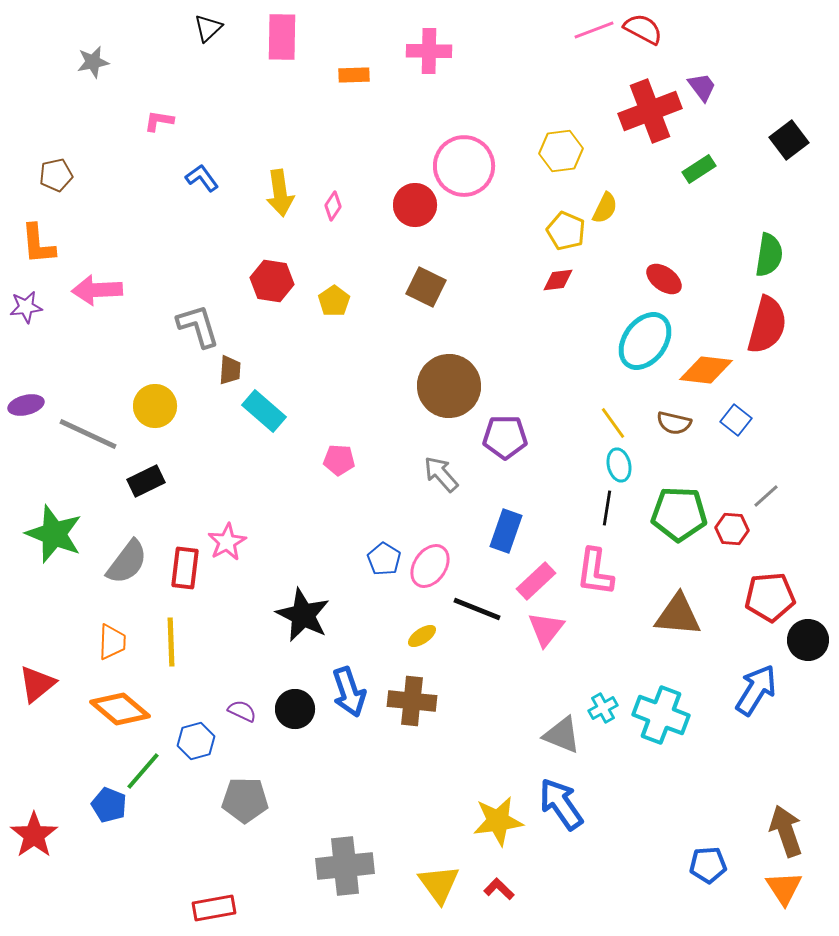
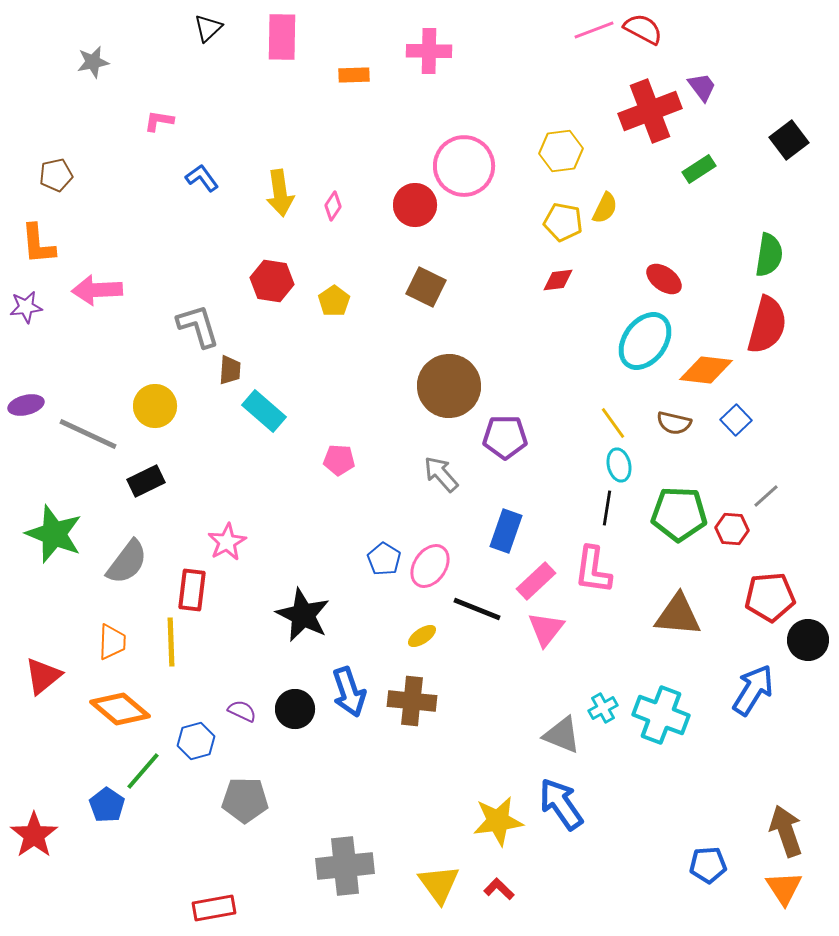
yellow pentagon at (566, 231): moved 3 px left, 9 px up; rotated 12 degrees counterclockwise
blue square at (736, 420): rotated 8 degrees clockwise
red rectangle at (185, 568): moved 7 px right, 22 px down
pink L-shape at (595, 572): moved 2 px left, 2 px up
red triangle at (37, 684): moved 6 px right, 8 px up
blue arrow at (756, 690): moved 3 px left
blue pentagon at (109, 805): moved 2 px left; rotated 12 degrees clockwise
